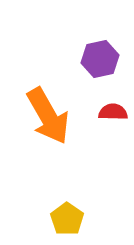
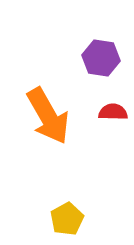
purple hexagon: moved 1 px right, 1 px up; rotated 21 degrees clockwise
yellow pentagon: rotated 8 degrees clockwise
